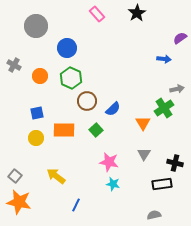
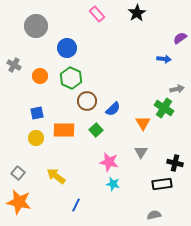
green cross: rotated 24 degrees counterclockwise
gray triangle: moved 3 px left, 2 px up
gray square: moved 3 px right, 3 px up
